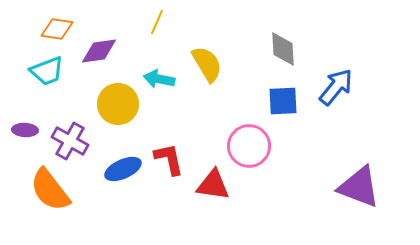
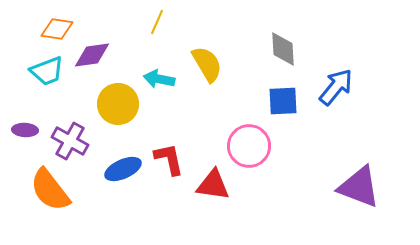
purple diamond: moved 7 px left, 4 px down
